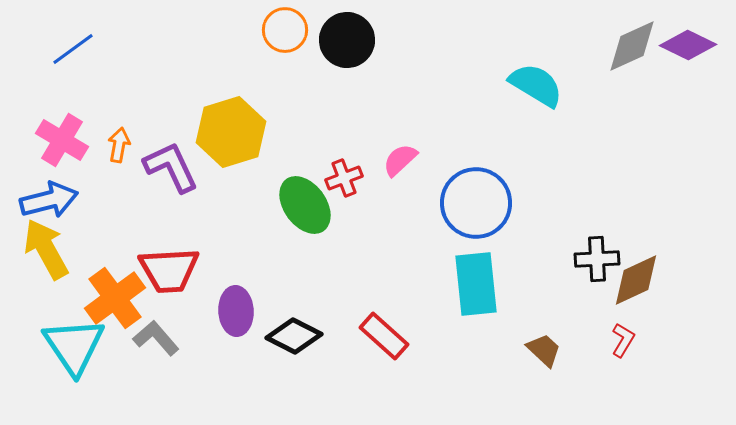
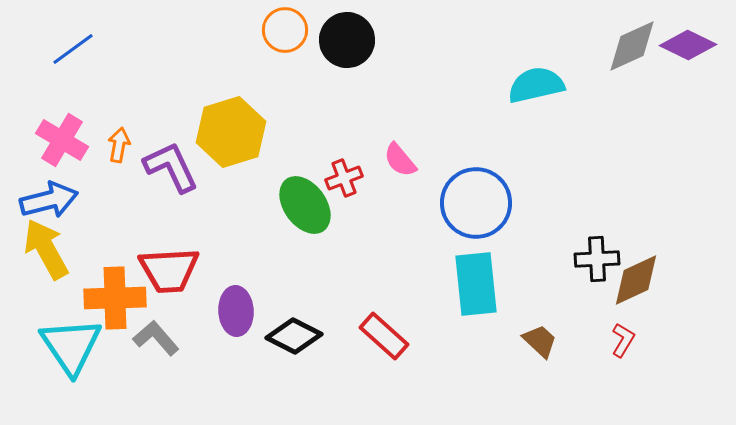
cyan semicircle: rotated 44 degrees counterclockwise
pink semicircle: rotated 87 degrees counterclockwise
orange cross: rotated 34 degrees clockwise
cyan triangle: moved 3 px left
brown trapezoid: moved 4 px left, 9 px up
